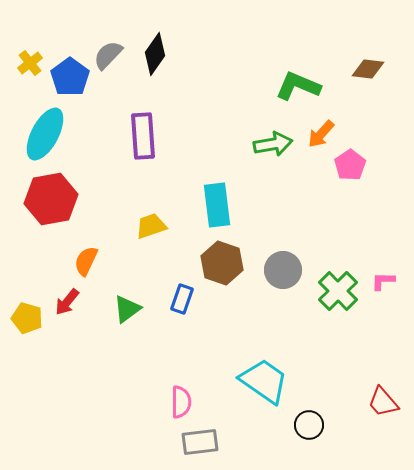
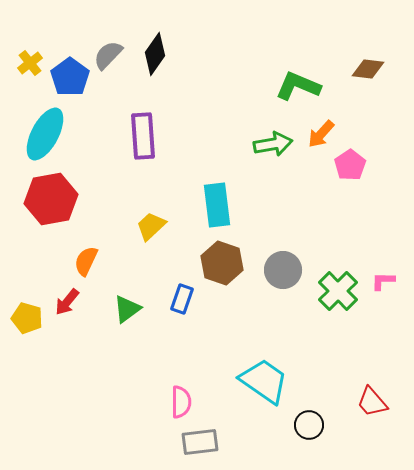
yellow trapezoid: rotated 24 degrees counterclockwise
red trapezoid: moved 11 px left
